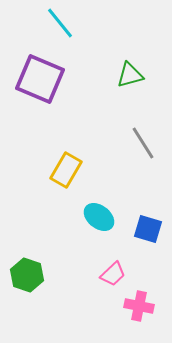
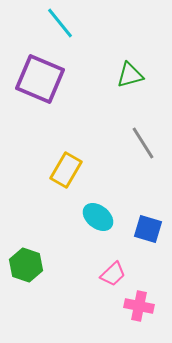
cyan ellipse: moved 1 px left
green hexagon: moved 1 px left, 10 px up
